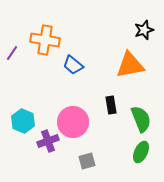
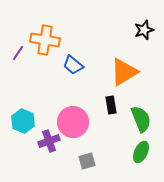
purple line: moved 6 px right
orange triangle: moved 6 px left, 7 px down; rotated 20 degrees counterclockwise
purple cross: moved 1 px right
